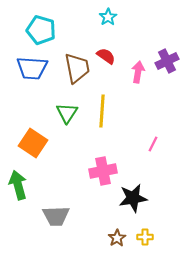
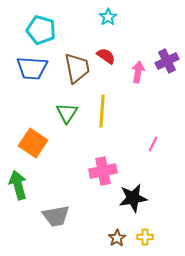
gray trapezoid: rotated 8 degrees counterclockwise
